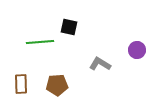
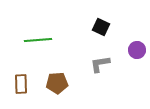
black square: moved 32 px right; rotated 12 degrees clockwise
green line: moved 2 px left, 2 px up
gray L-shape: rotated 40 degrees counterclockwise
brown pentagon: moved 2 px up
